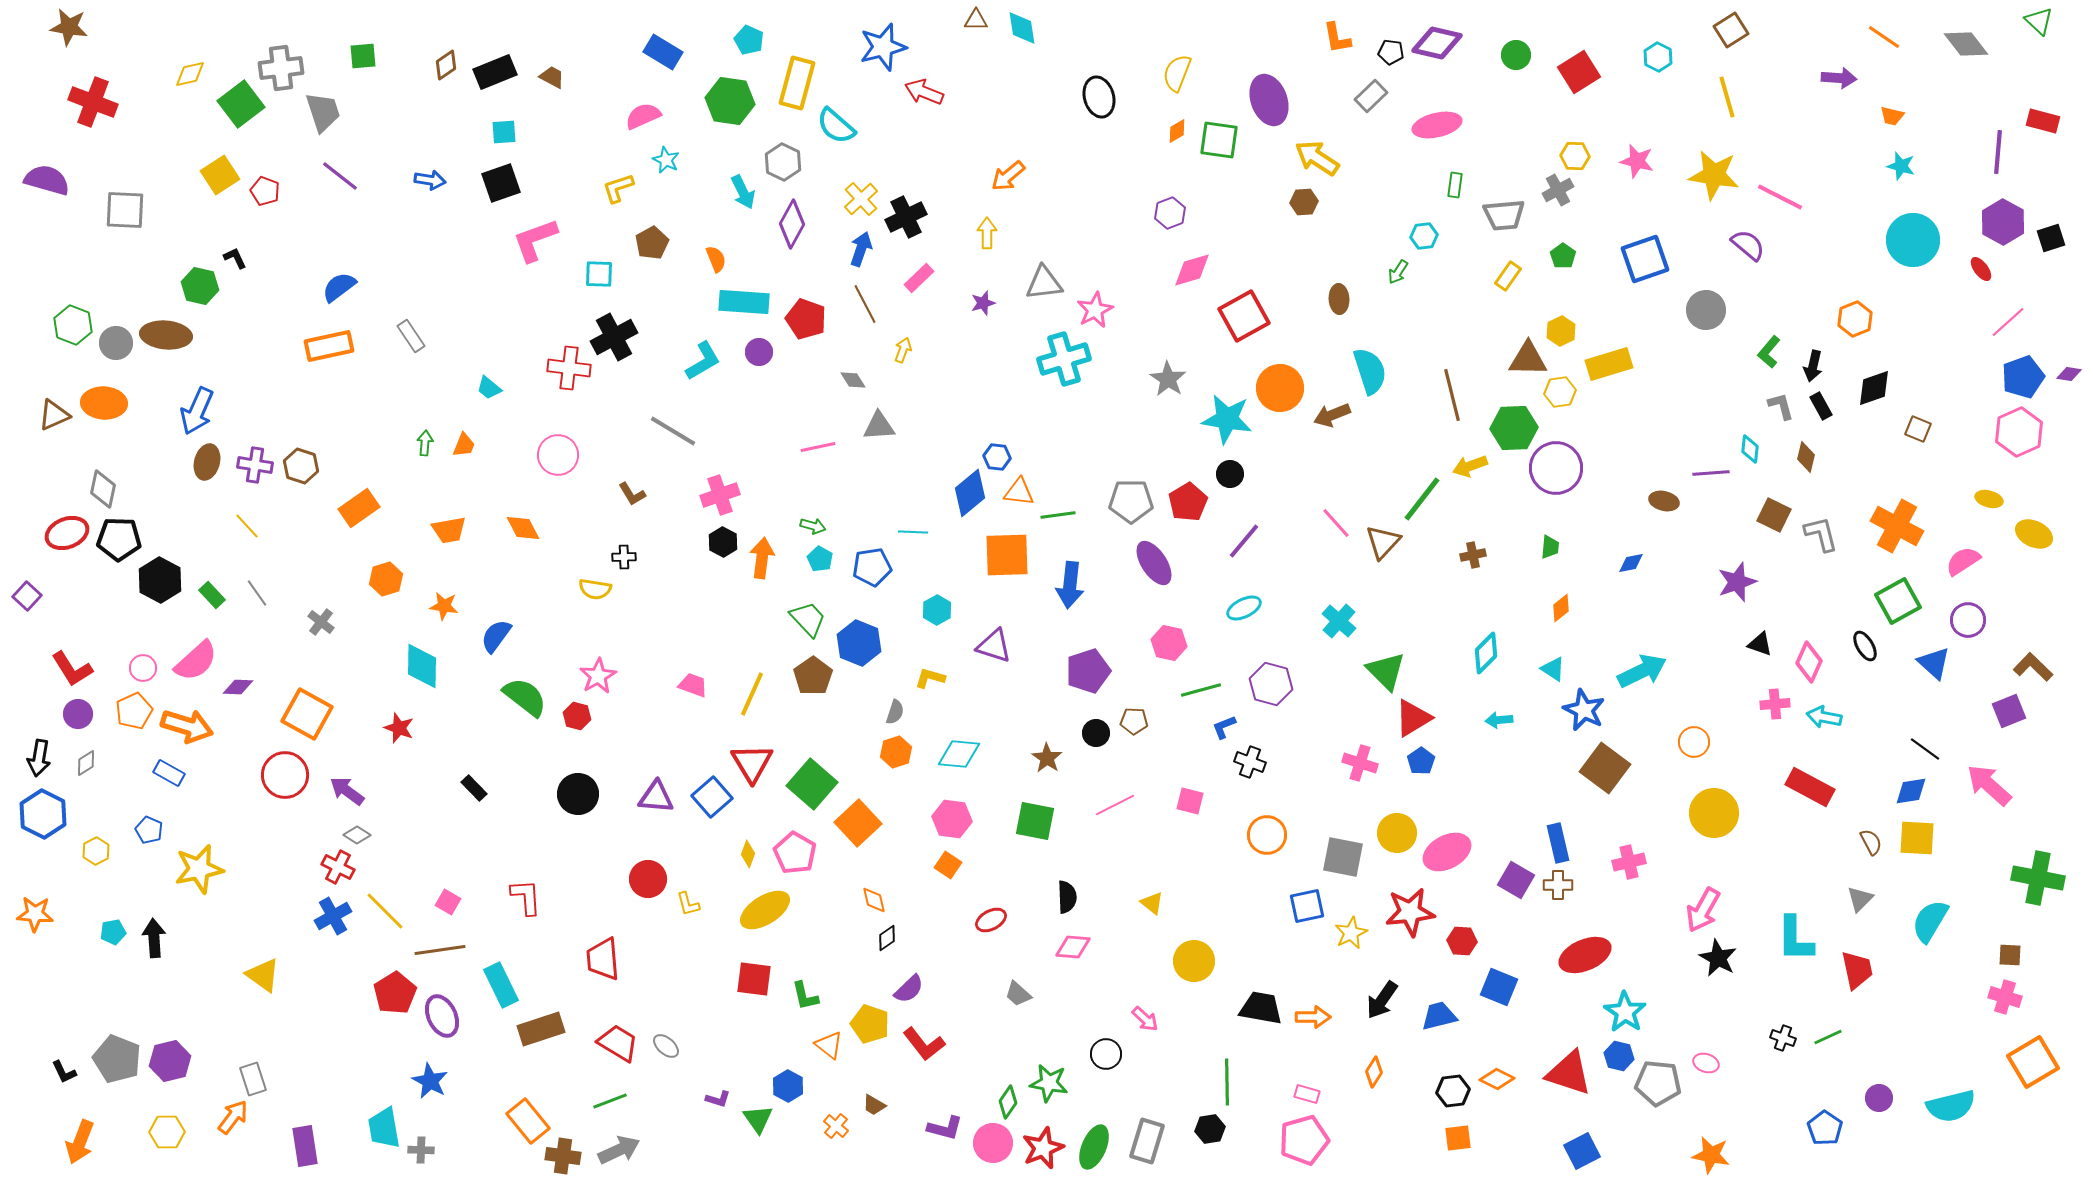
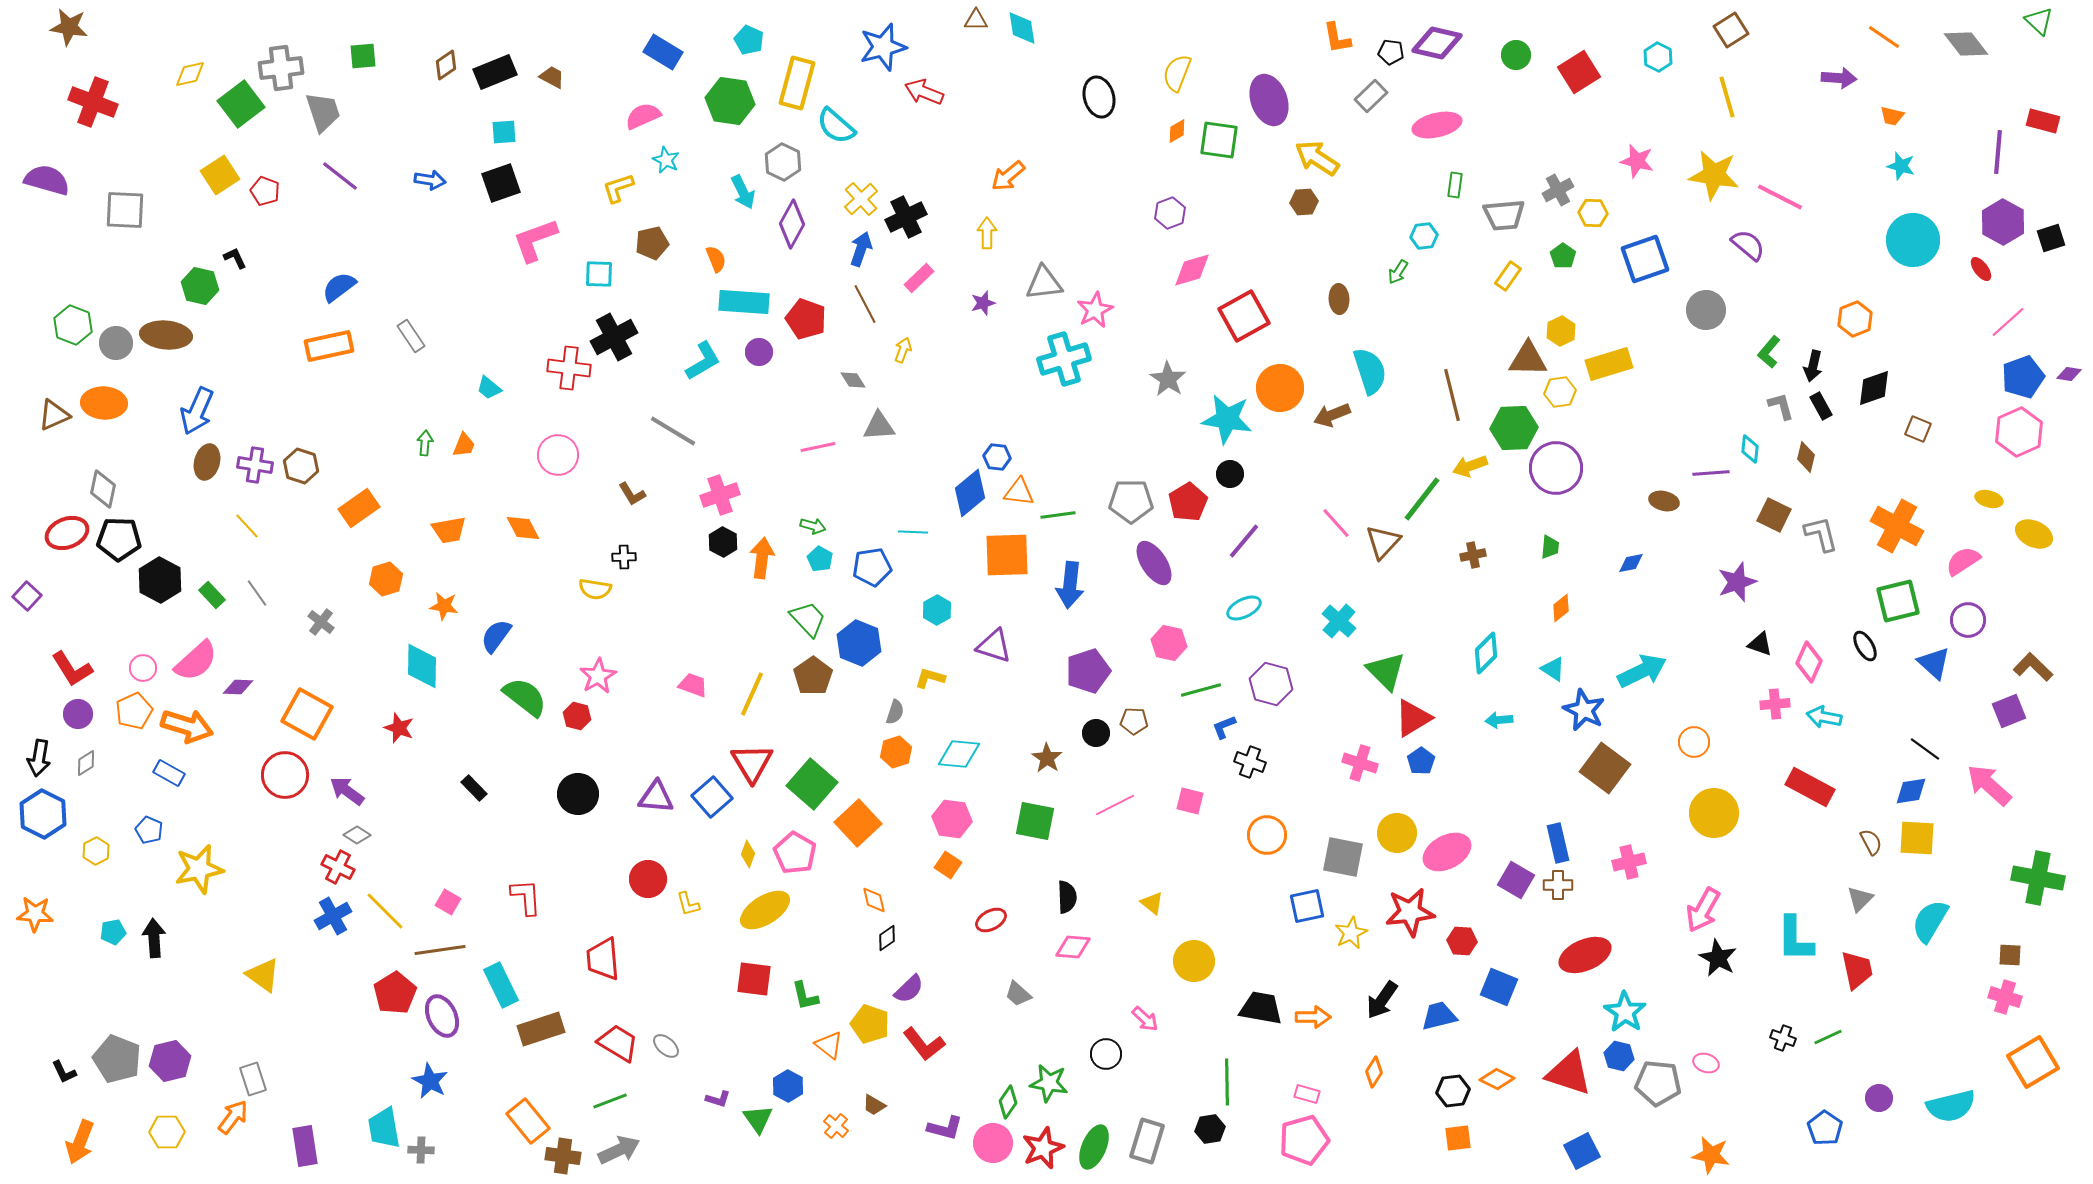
yellow hexagon at (1575, 156): moved 18 px right, 57 px down
brown pentagon at (652, 243): rotated 16 degrees clockwise
green square at (1898, 601): rotated 15 degrees clockwise
